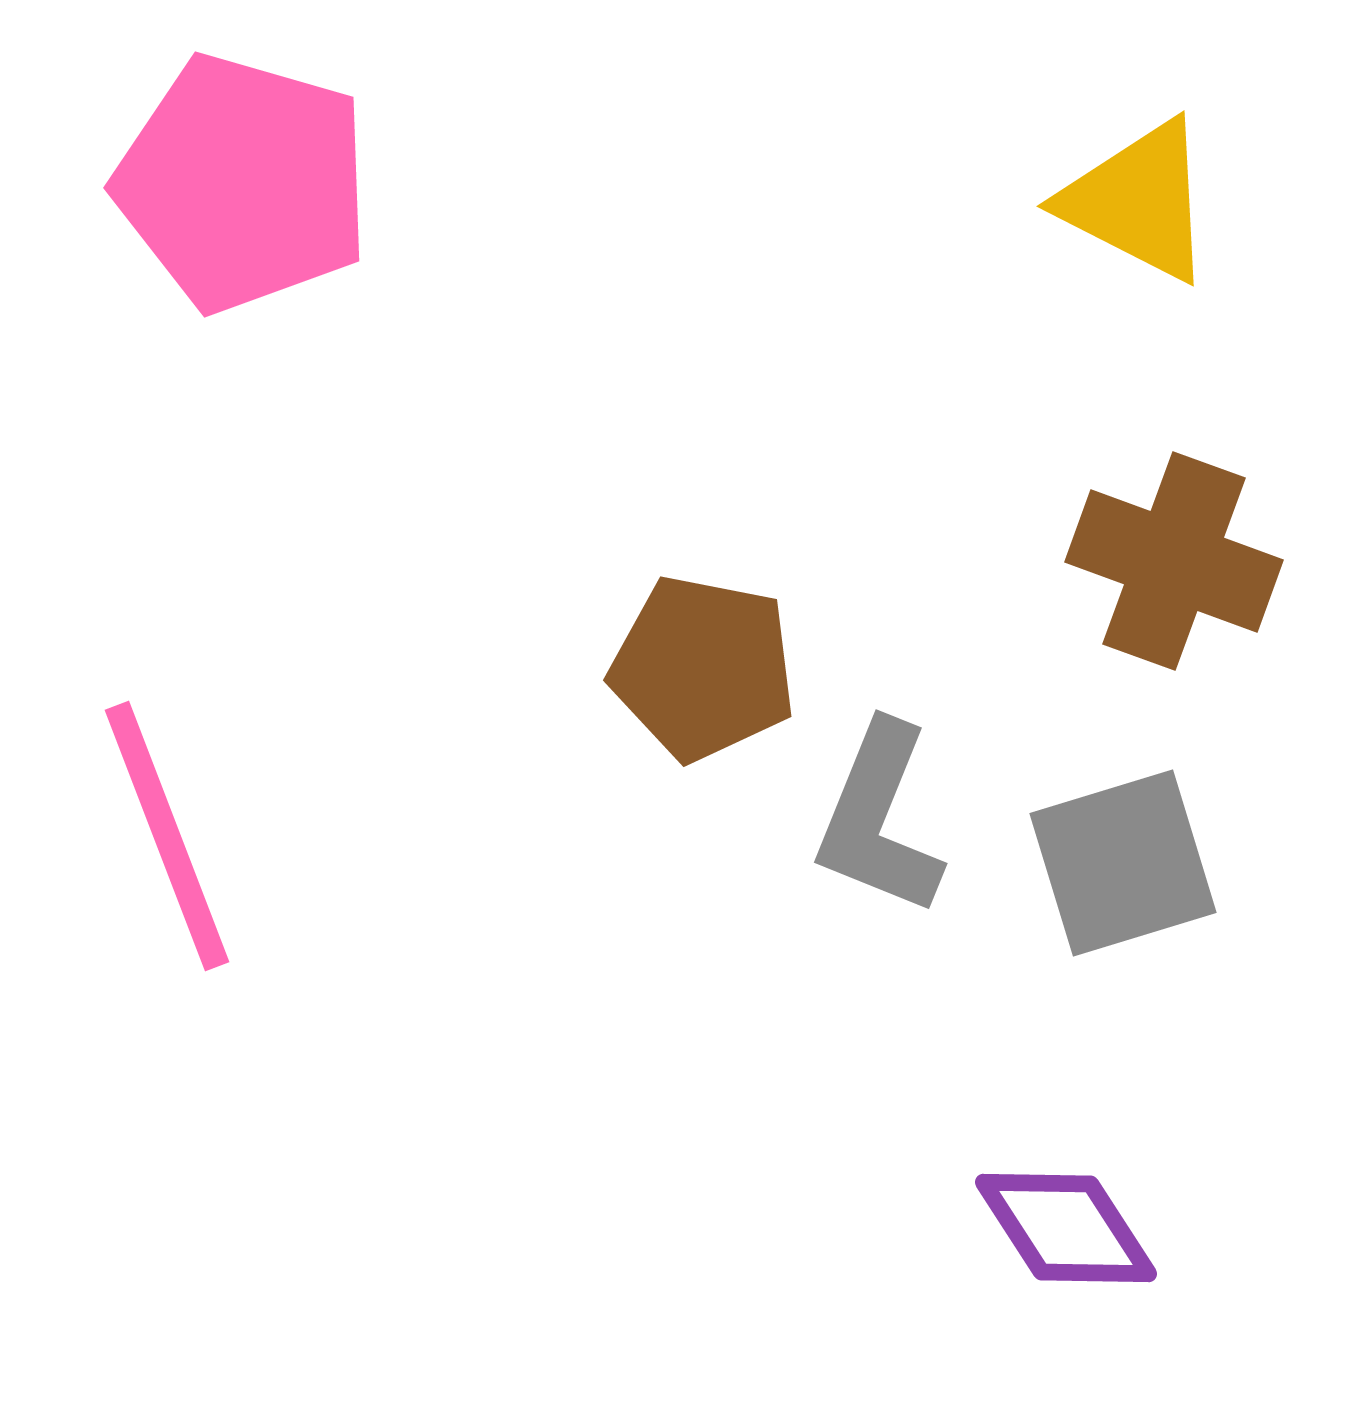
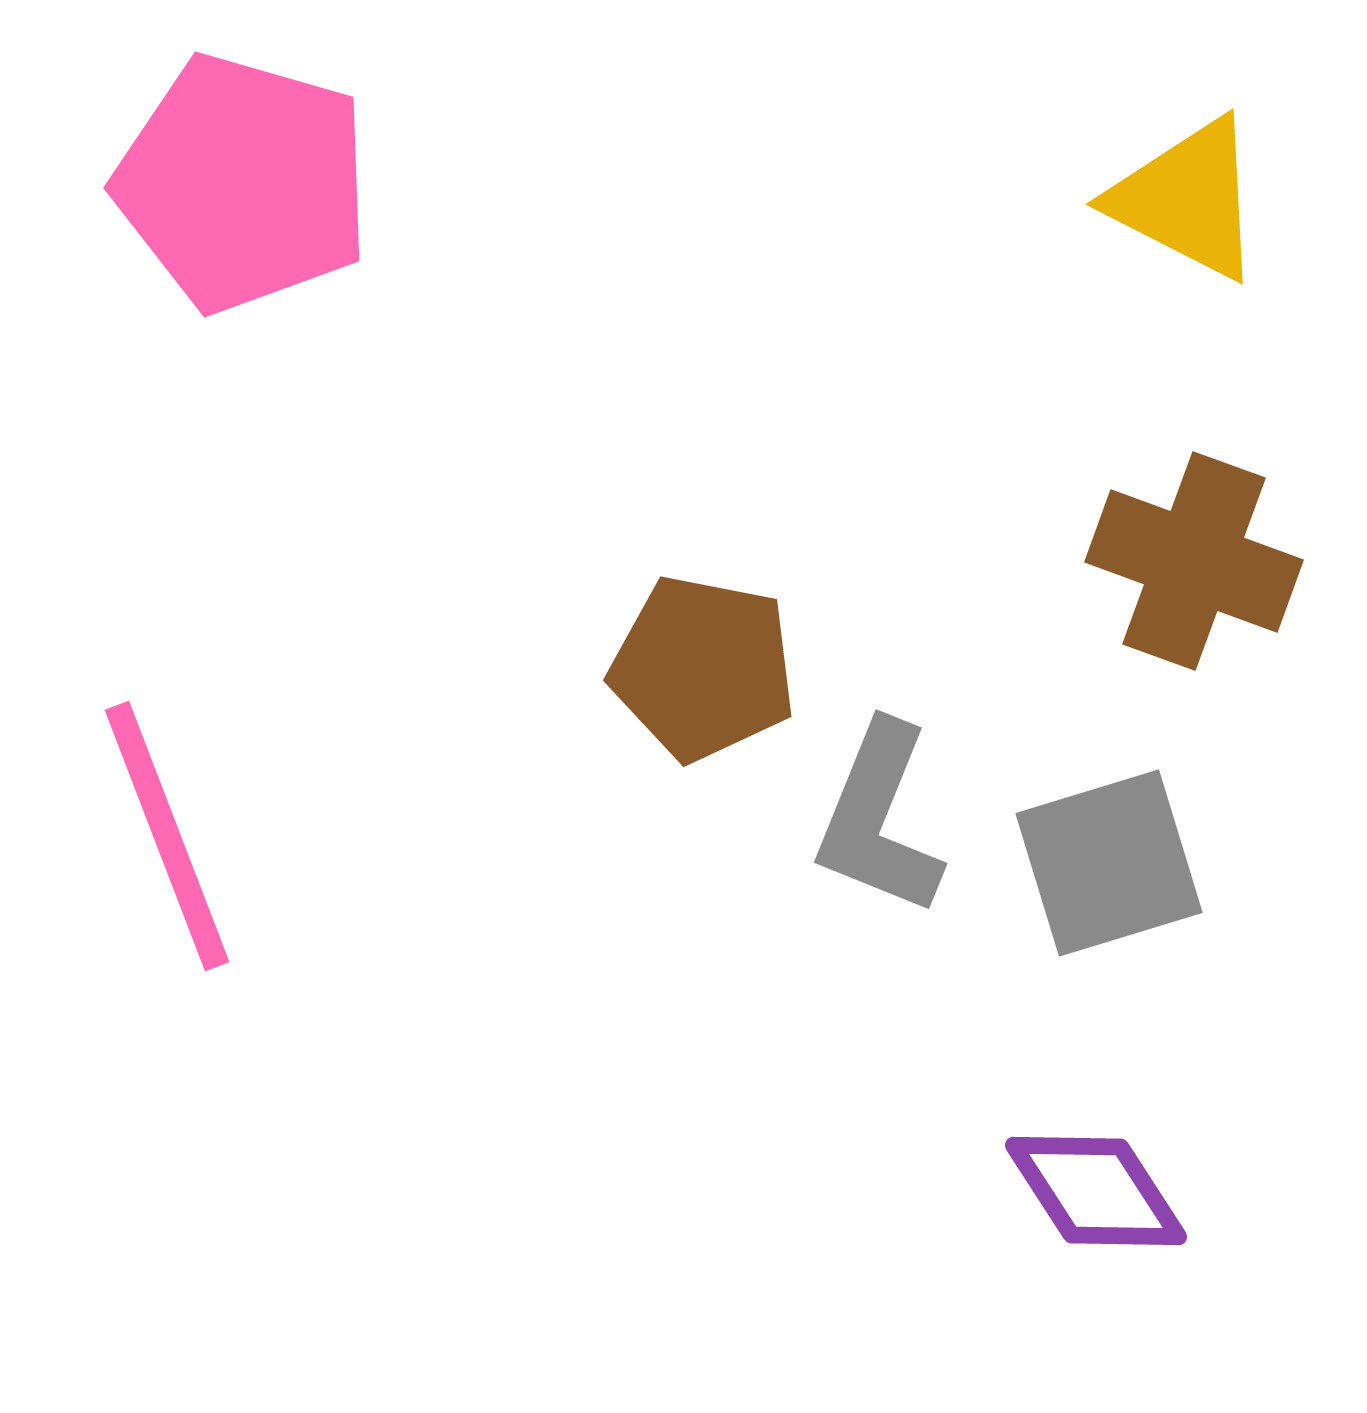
yellow triangle: moved 49 px right, 2 px up
brown cross: moved 20 px right
gray square: moved 14 px left
purple diamond: moved 30 px right, 37 px up
